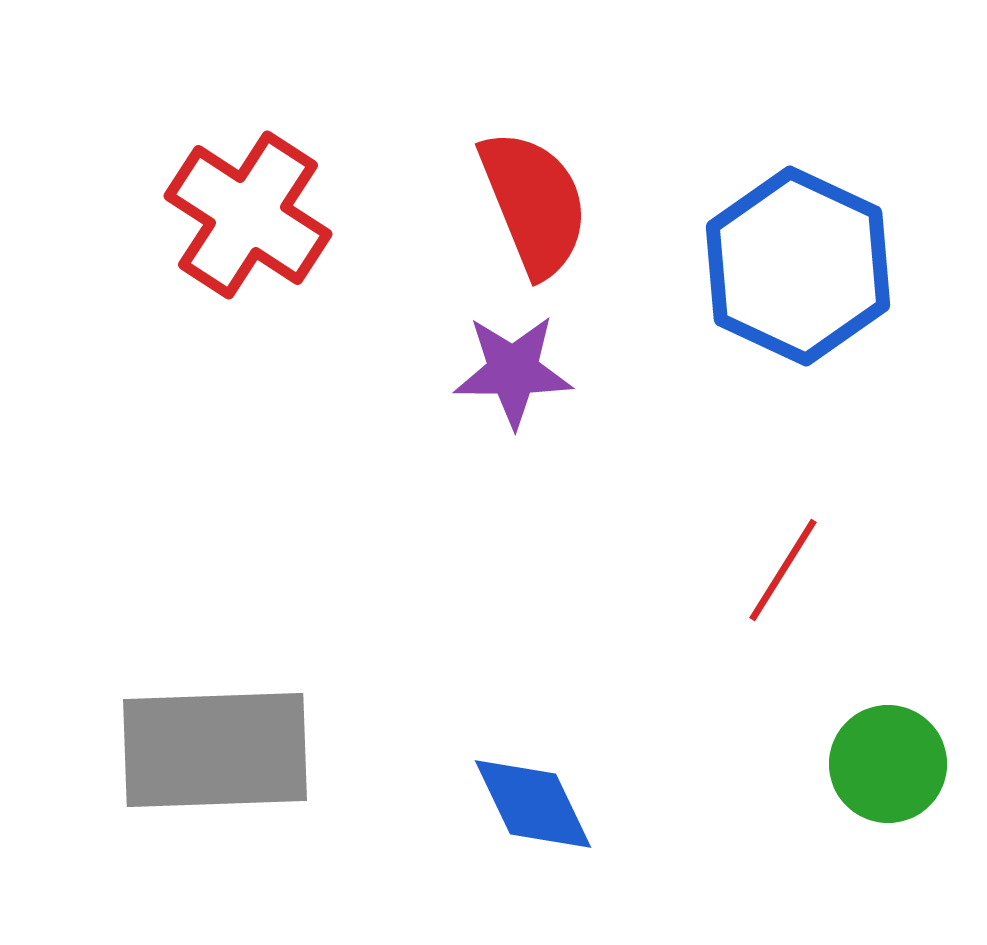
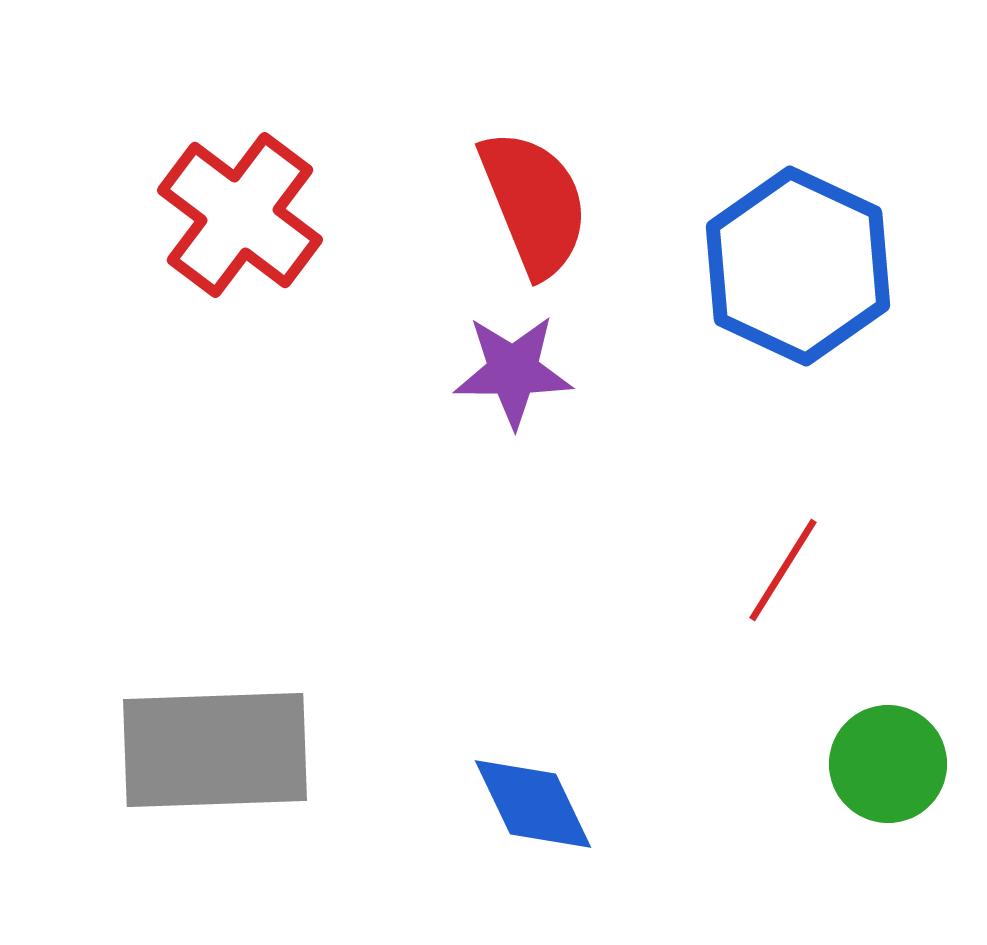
red cross: moved 8 px left; rotated 4 degrees clockwise
